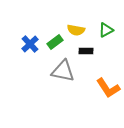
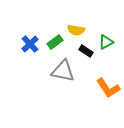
green triangle: moved 12 px down
black rectangle: rotated 32 degrees clockwise
